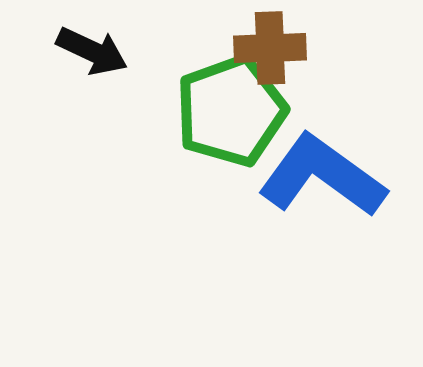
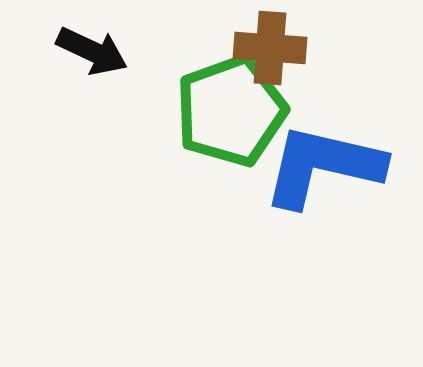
brown cross: rotated 6 degrees clockwise
blue L-shape: moved 1 px right, 10 px up; rotated 23 degrees counterclockwise
